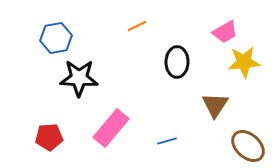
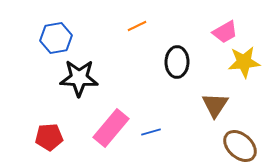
blue line: moved 16 px left, 9 px up
brown ellipse: moved 8 px left
